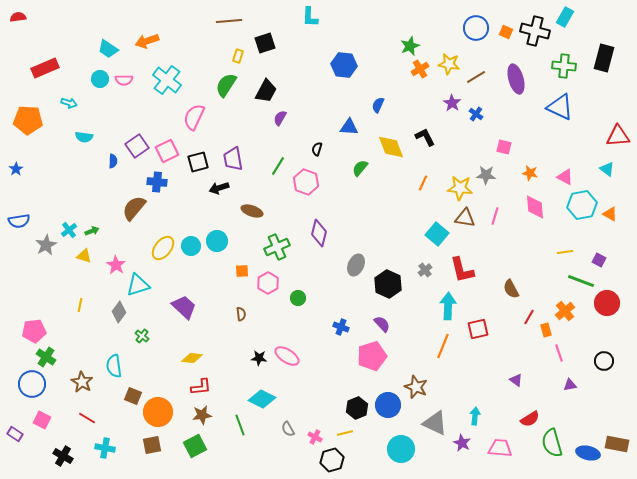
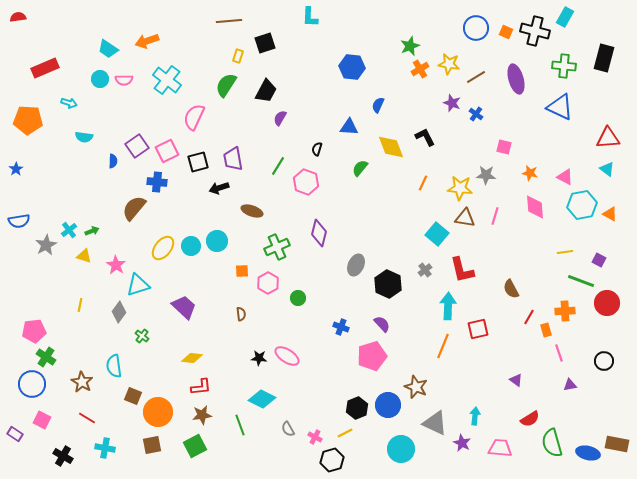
blue hexagon at (344, 65): moved 8 px right, 2 px down
purple star at (452, 103): rotated 12 degrees counterclockwise
red triangle at (618, 136): moved 10 px left, 2 px down
orange cross at (565, 311): rotated 36 degrees clockwise
yellow line at (345, 433): rotated 14 degrees counterclockwise
